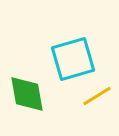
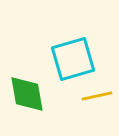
yellow line: rotated 20 degrees clockwise
